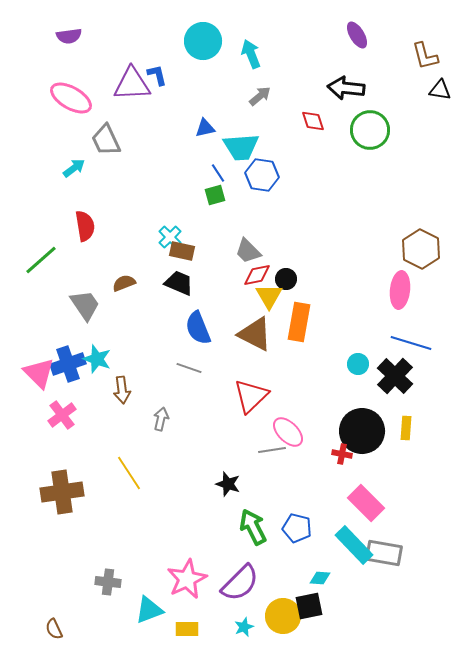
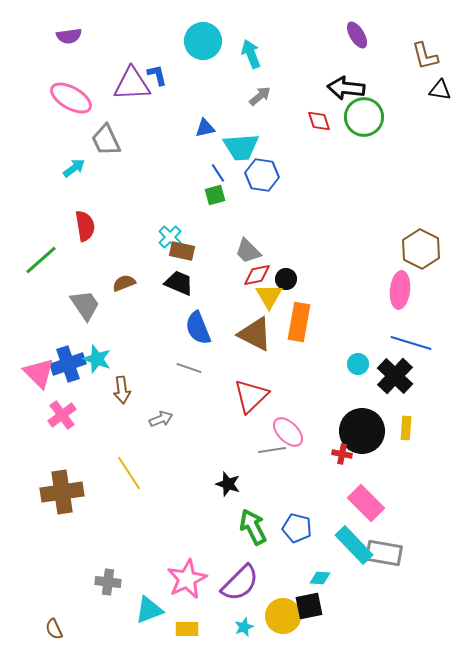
red diamond at (313, 121): moved 6 px right
green circle at (370, 130): moved 6 px left, 13 px up
gray arrow at (161, 419): rotated 55 degrees clockwise
